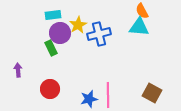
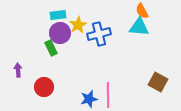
cyan rectangle: moved 5 px right
red circle: moved 6 px left, 2 px up
brown square: moved 6 px right, 11 px up
